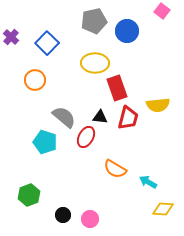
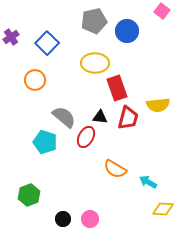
purple cross: rotated 14 degrees clockwise
black circle: moved 4 px down
